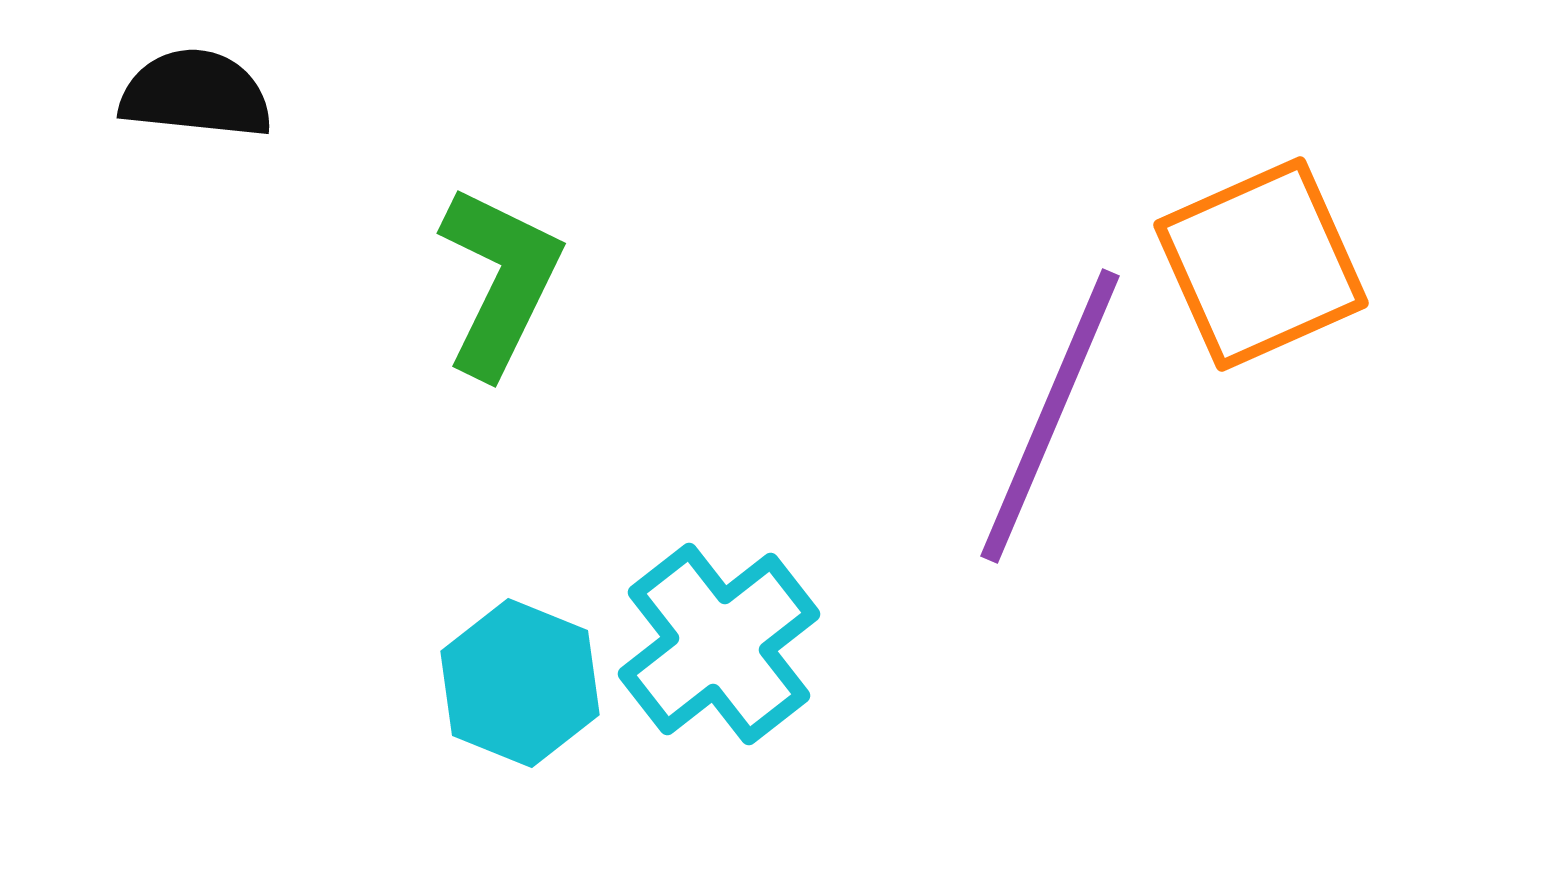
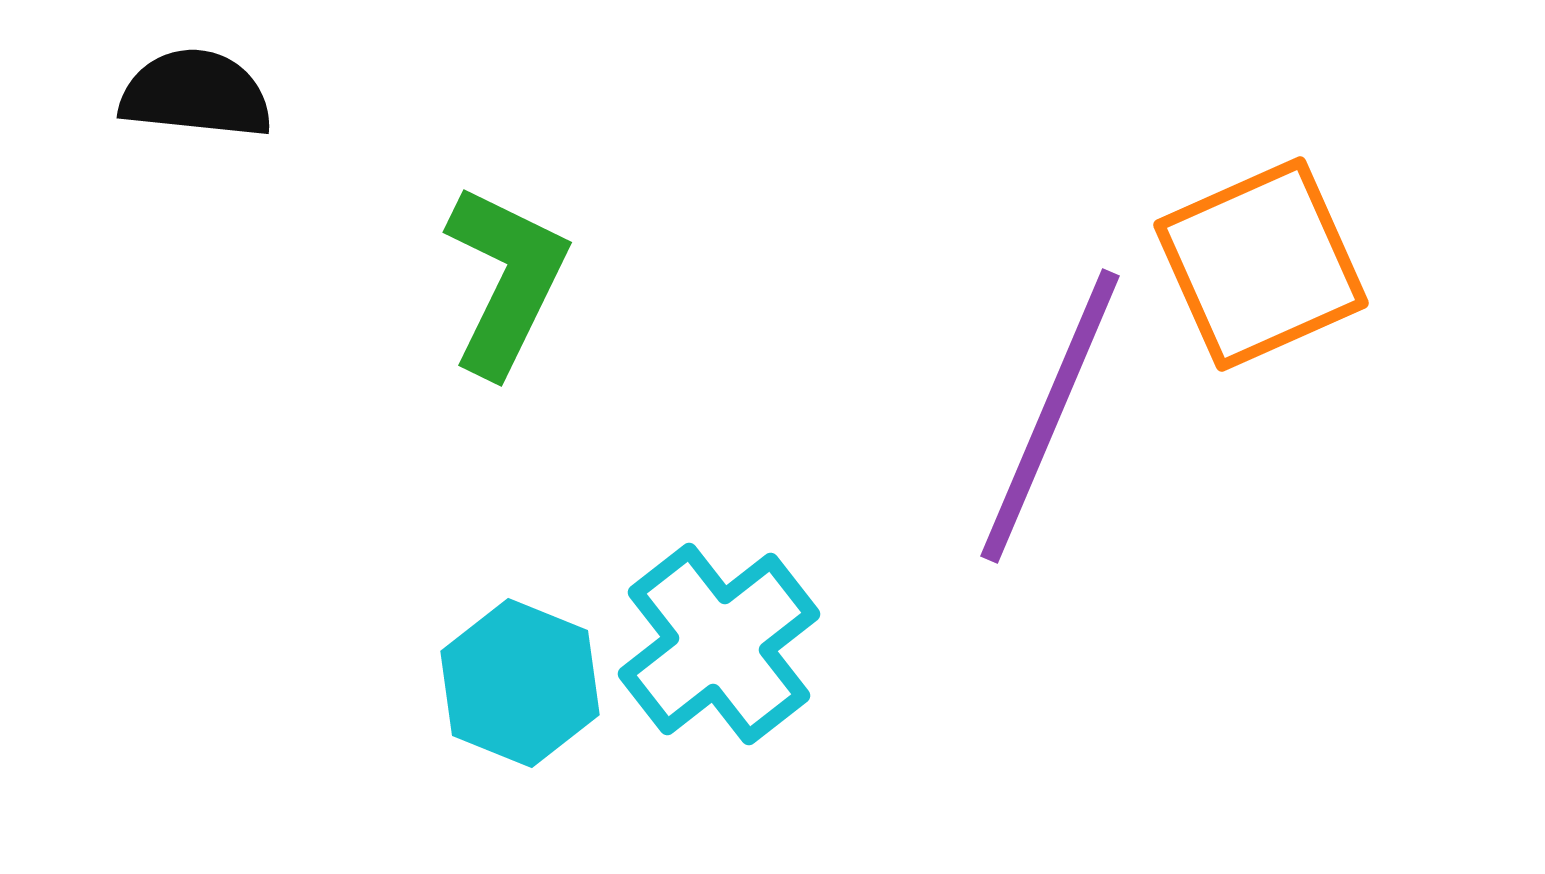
green L-shape: moved 6 px right, 1 px up
